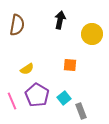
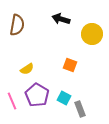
black arrow: moved 1 px right, 1 px up; rotated 84 degrees counterclockwise
orange square: rotated 16 degrees clockwise
cyan square: rotated 24 degrees counterclockwise
gray rectangle: moved 1 px left, 2 px up
